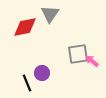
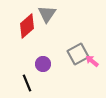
gray triangle: moved 3 px left
red diamond: moved 2 px right, 1 px up; rotated 30 degrees counterclockwise
gray square: rotated 20 degrees counterclockwise
purple circle: moved 1 px right, 9 px up
